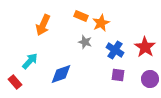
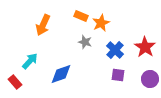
blue cross: rotated 12 degrees clockwise
